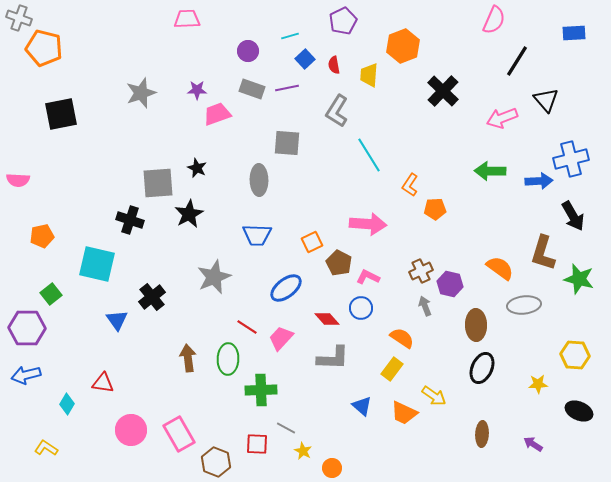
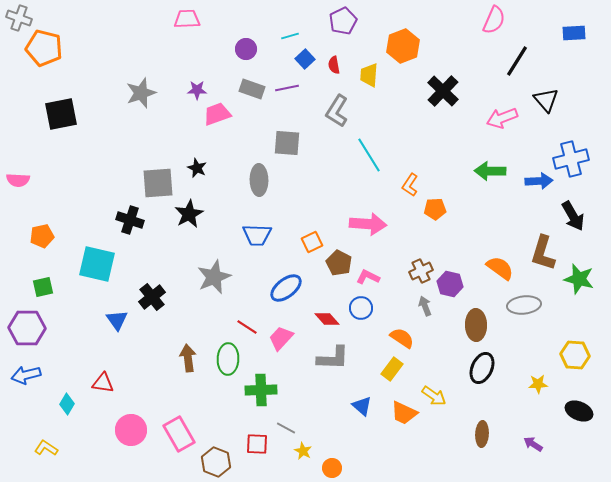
purple circle at (248, 51): moved 2 px left, 2 px up
green square at (51, 294): moved 8 px left, 7 px up; rotated 25 degrees clockwise
